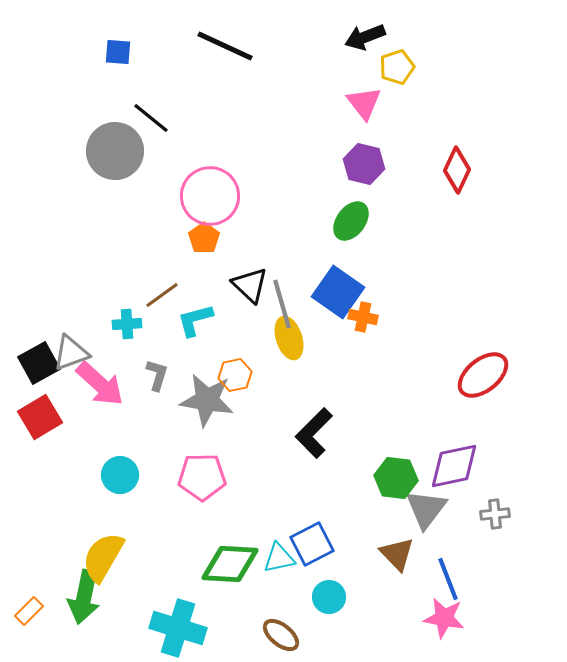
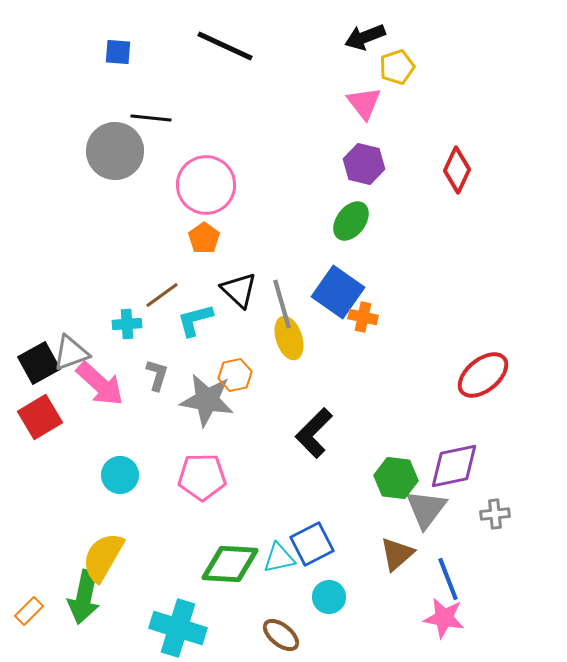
black line at (151, 118): rotated 33 degrees counterclockwise
pink circle at (210, 196): moved 4 px left, 11 px up
black triangle at (250, 285): moved 11 px left, 5 px down
brown triangle at (397, 554): rotated 33 degrees clockwise
